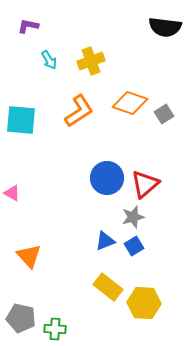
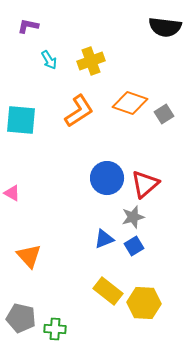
blue triangle: moved 1 px left, 2 px up
yellow rectangle: moved 4 px down
